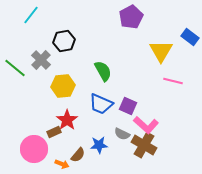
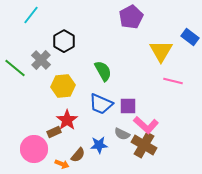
black hexagon: rotated 20 degrees counterclockwise
purple square: rotated 24 degrees counterclockwise
